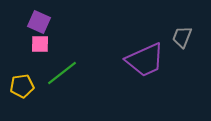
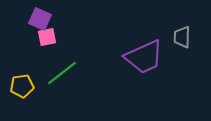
purple square: moved 1 px right, 3 px up
gray trapezoid: rotated 20 degrees counterclockwise
pink square: moved 7 px right, 7 px up; rotated 12 degrees counterclockwise
purple trapezoid: moved 1 px left, 3 px up
